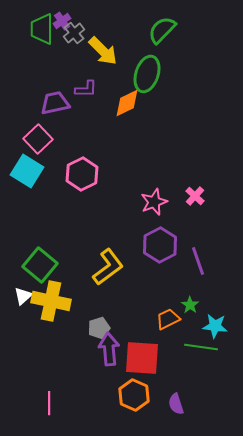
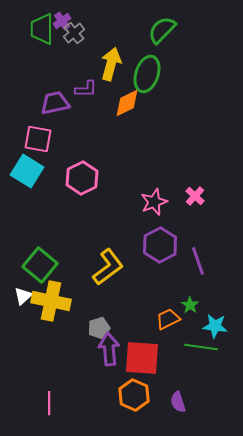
yellow arrow: moved 8 px right, 13 px down; rotated 120 degrees counterclockwise
pink square: rotated 36 degrees counterclockwise
pink hexagon: moved 4 px down
purple semicircle: moved 2 px right, 2 px up
